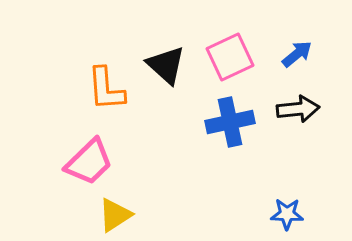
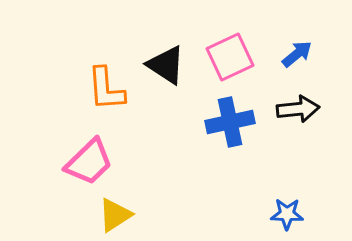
black triangle: rotated 9 degrees counterclockwise
